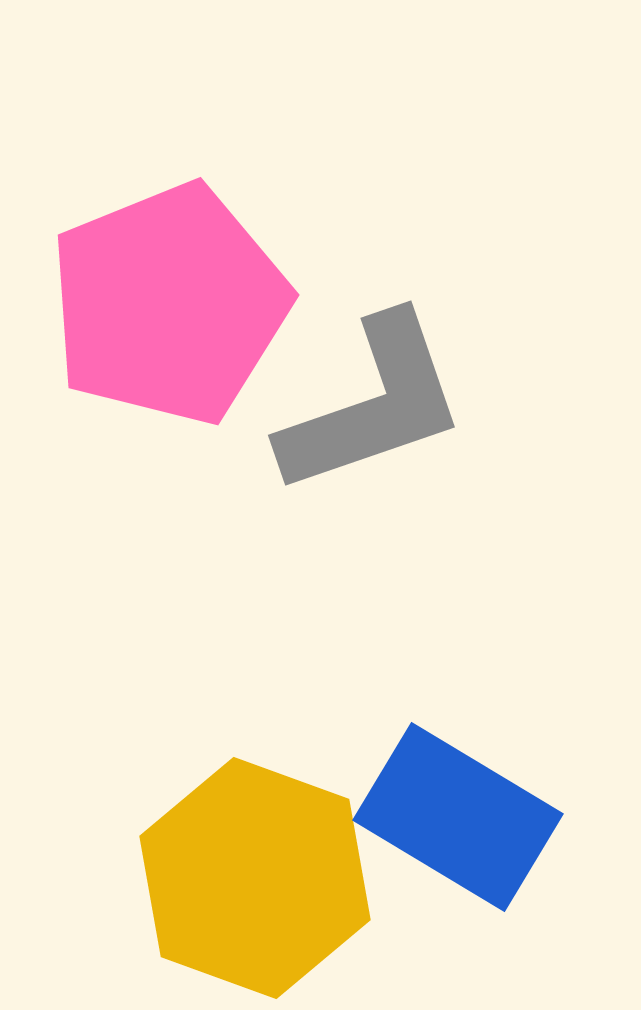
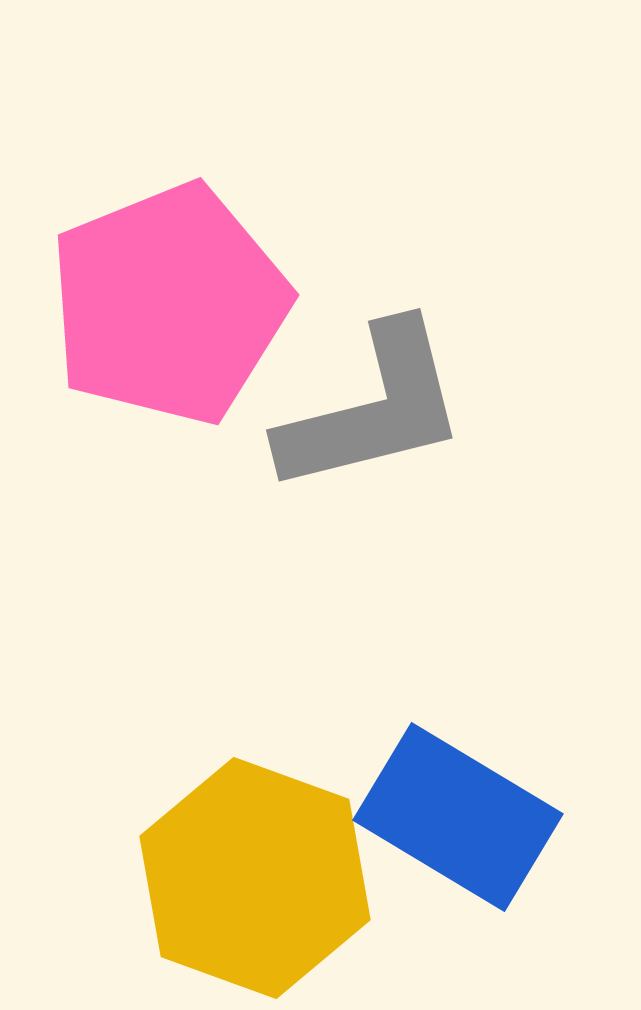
gray L-shape: moved 4 px down; rotated 5 degrees clockwise
